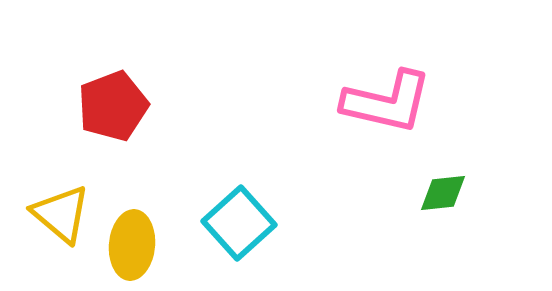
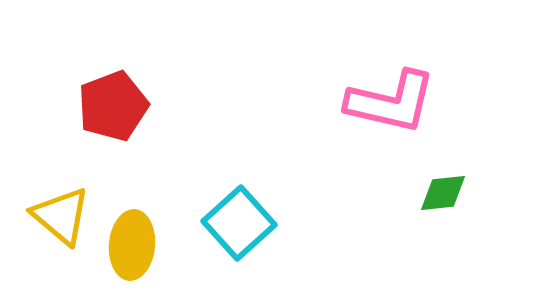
pink L-shape: moved 4 px right
yellow triangle: moved 2 px down
